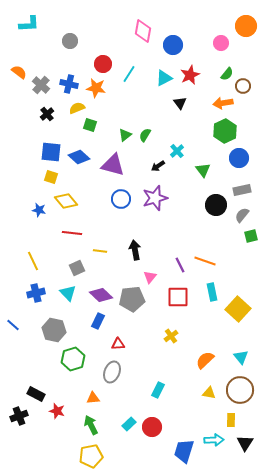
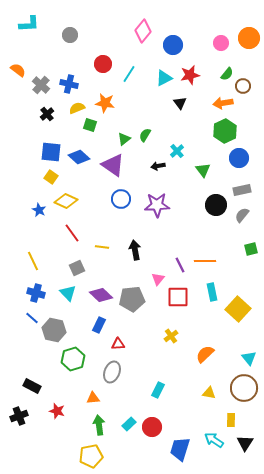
orange circle at (246, 26): moved 3 px right, 12 px down
pink diamond at (143, 31): rotated 30 degrees clockwise
gray circle at (70, 41): moved 6 px up
orange semicircle at (19, 72): moved 1 px left, 2 px up
red star at (190, 75): rotated 12 degrees clockwise
orange star at (96, 88): moved 9 px right, 15 px down
green triangle at (125, 135): moved 1 px left, 4 px down
purple triangle at (113, 165): rotated 20 degrees clockwise
black arrow at (158, 166): rotated 24 degrees clockwise
yellow square at (51, 177): rotated 16 degrees clockwise
purple star at (155, 198): moved 2 px right, 7 px down; rotated 15 degrees clockwise
yellow diamond at (66, 201): rotated 25 degrees counterclockwise
blue star at (39, 210): rotated 16 degrees clockwise
red line at (72, 233): rotated 48 degrees clockwise
green square at (251, 236): moved 13 px down
yellow line at (100, 251): moved 2 px right, 4 px up
orange line at (205, 261): rotated 20 degrees counterclockwise
pink triangle at (150, 277): moved 8 px right, 2 px down
blue cross at (36, 293): rotated 30 degrees clockwise
blue rectangle at (98, 321): moved 1 px right, 4 px down
blue line at (13, 325): moved 19 px right, 7 px up
cyan triangle at (241, 357): moved 8 px right, 1 px down
orange semicircle at (205, 360): moved 6 px up
brown circle at (240, 390): moved 4 px right, 2 px up
black rectangle at (36, 394): moved 4 px left, 8 px up
green arrow at (91, 425): moved 8 px right; rotated 18 degrees clockwise
cyan arrow at (214, 440): rotated 144 degrees counterclockwise
blue trapezoid at (184, 451): moved 4 px left, 2 px up
